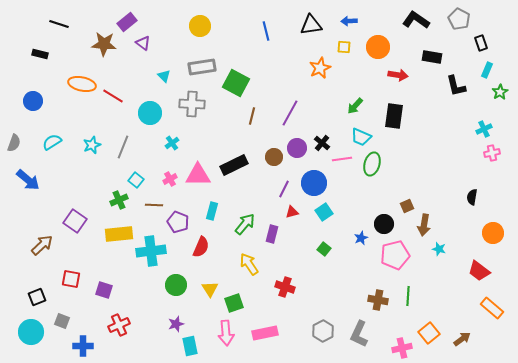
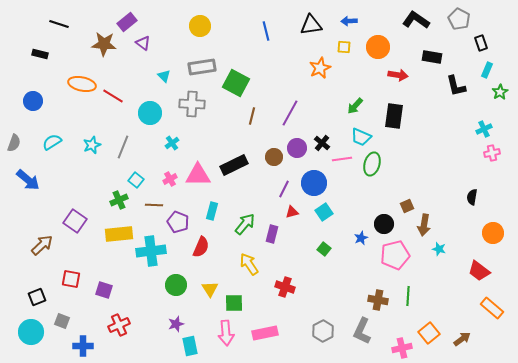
green square at (234, 303): rotated 18 degrees clockwise
gray L-shape at (359, 334): moved 3 px right, 3 px up
